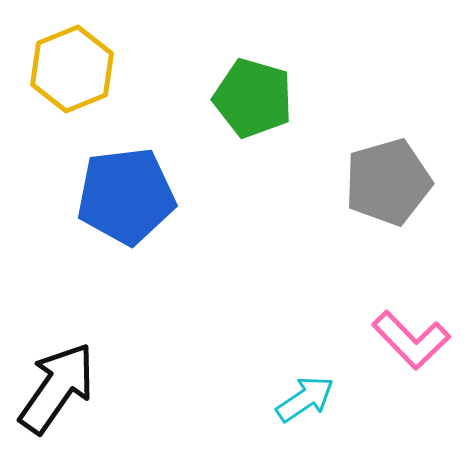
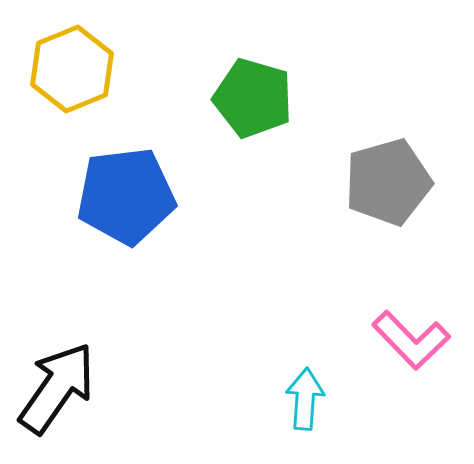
cyan arrow: rotated 52 degrees counterclockwise
